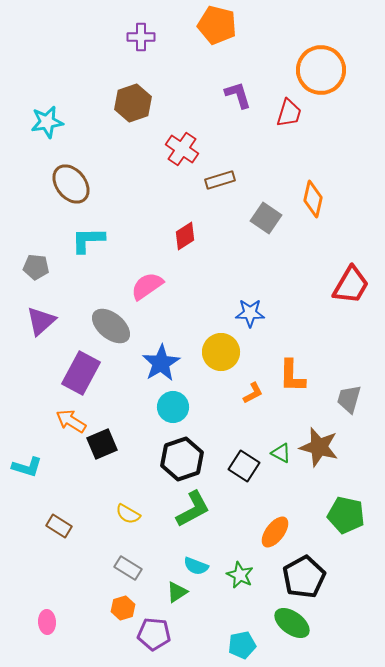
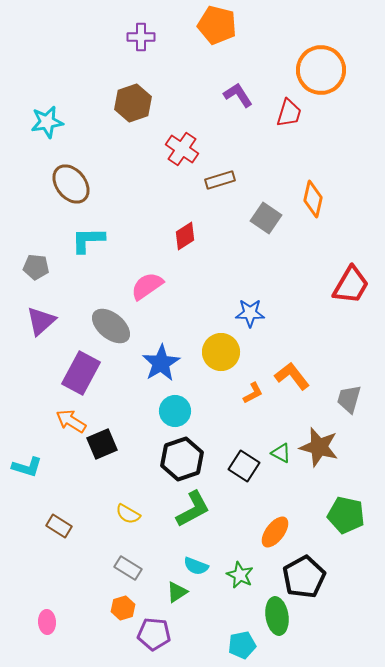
purple L-shape at (238, 95): rotated 16 degrees counterclockwise
orange L-shape at (292, 376): rotated 141 degrees clockwise
cyan circle at (173, 407): moved 2 px right, 4 px down
green ellipse at (292, 623): moved 15 px left, 7 px up; rotated 45 degrees clockwise
